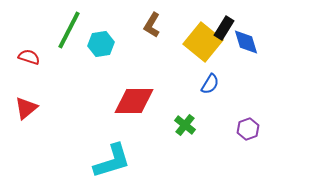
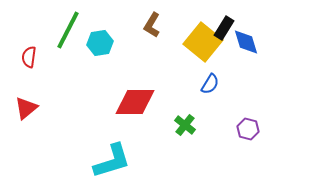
green line: moved 1 px left
cyan hexagon: moved 1 px left, 1 px up
red semicircle: rotated 100 degrees counterclockwise
red diamond: moved 1 px right, 1 px down
purple hexagon: rotated 25 degrees counterclockwise
